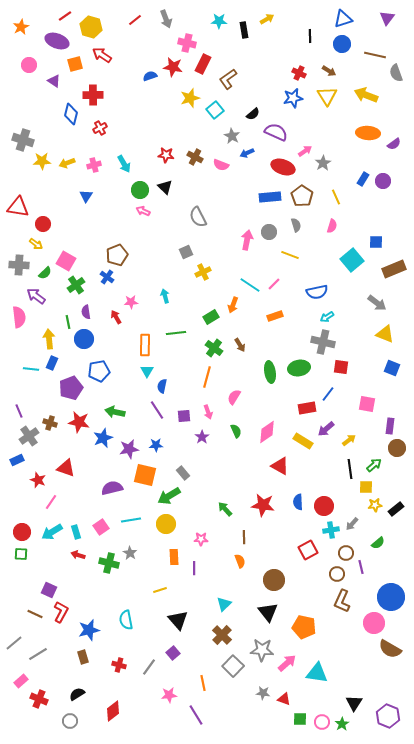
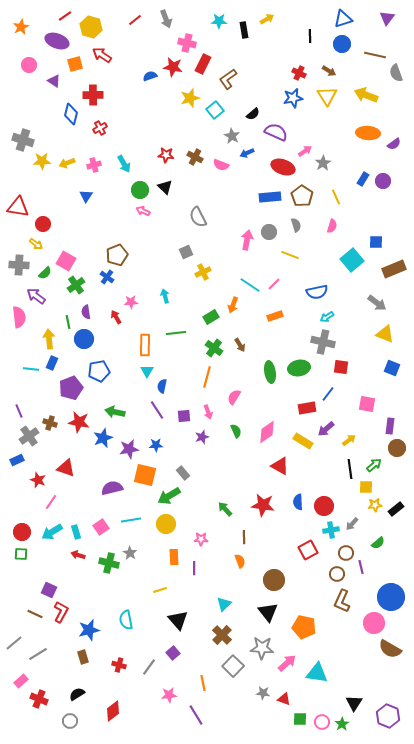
purple star at (202, 437): rotated 16 degrees clockwise
gray star at (262, 650): moved 2 px up
